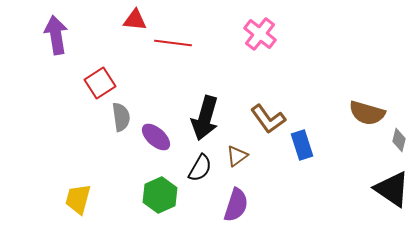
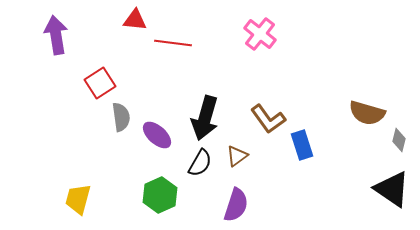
purple ellipse: moved 1 px right, 2 px up
black semicircle: moved 5 px up
